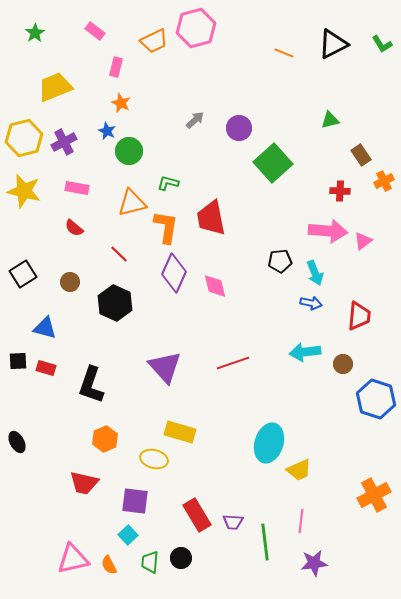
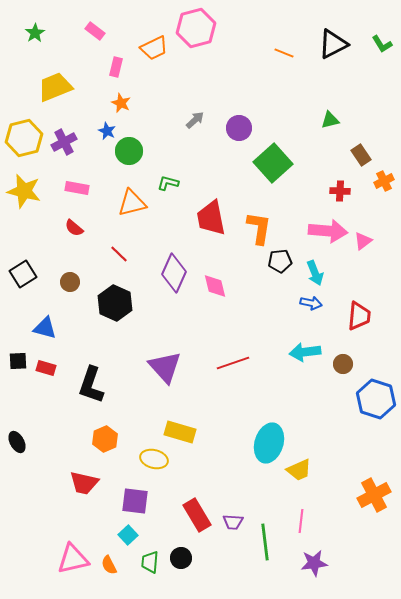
orange trapezoid at (154, 41): moved 7 px down
orange L-shape at (166, 227): moved 93 px right, 1 px down
